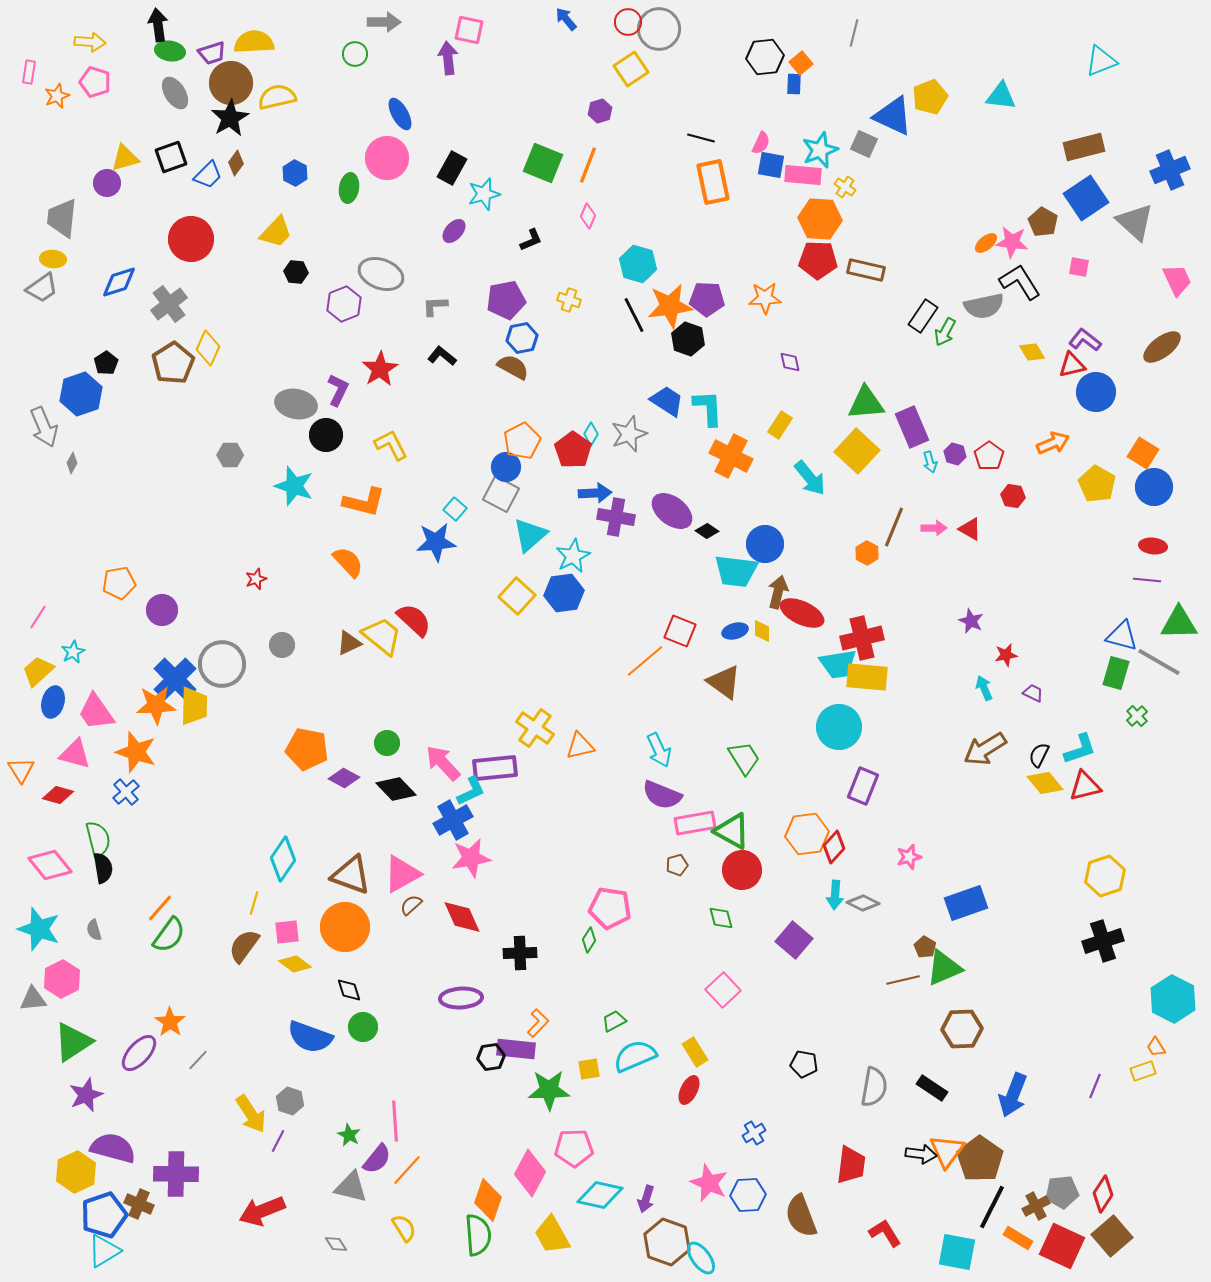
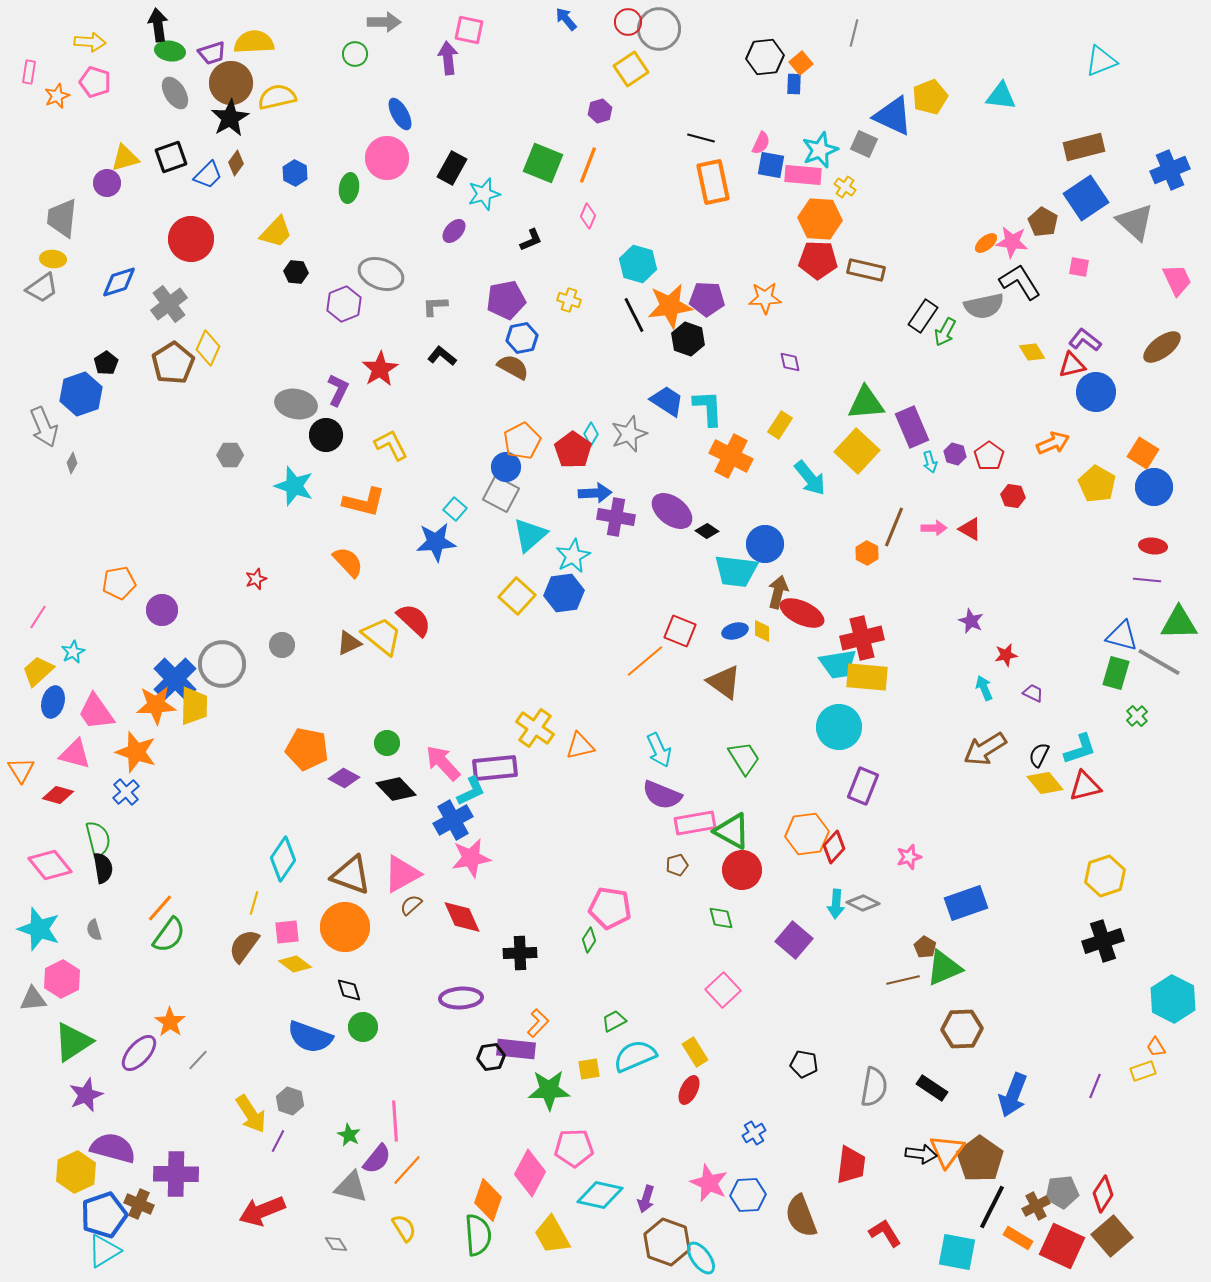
cyan arrow at (835, 895): moved 1 px right, 9 px down
